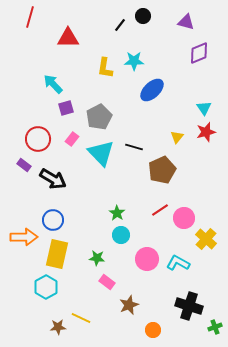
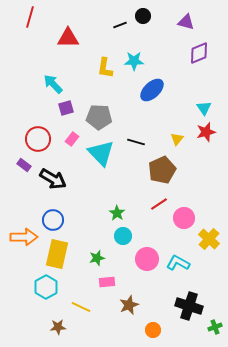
black line at (120, 25): rotated 32 degrees clockwise
gray pentagon at (99, 117): rotated 30 degrees clockwise
yellow triangle at (177, 137): moved 2 px down
black line at (134, 147): moved 2 px right, 5 px up
red line at (160, 210): moved 1 px left, 6 px up
cyan circle at (121, 235): moved 2 px right, 1 px down
yellow cross at (206, 239): moved 3 px right
green star at (97, 258): rotated 21 degrees counterclockwise
pink rectangle at (107, 282): rotated 42 degrees counterclockwise
yellow line at (81, 318): moved 11 px up
